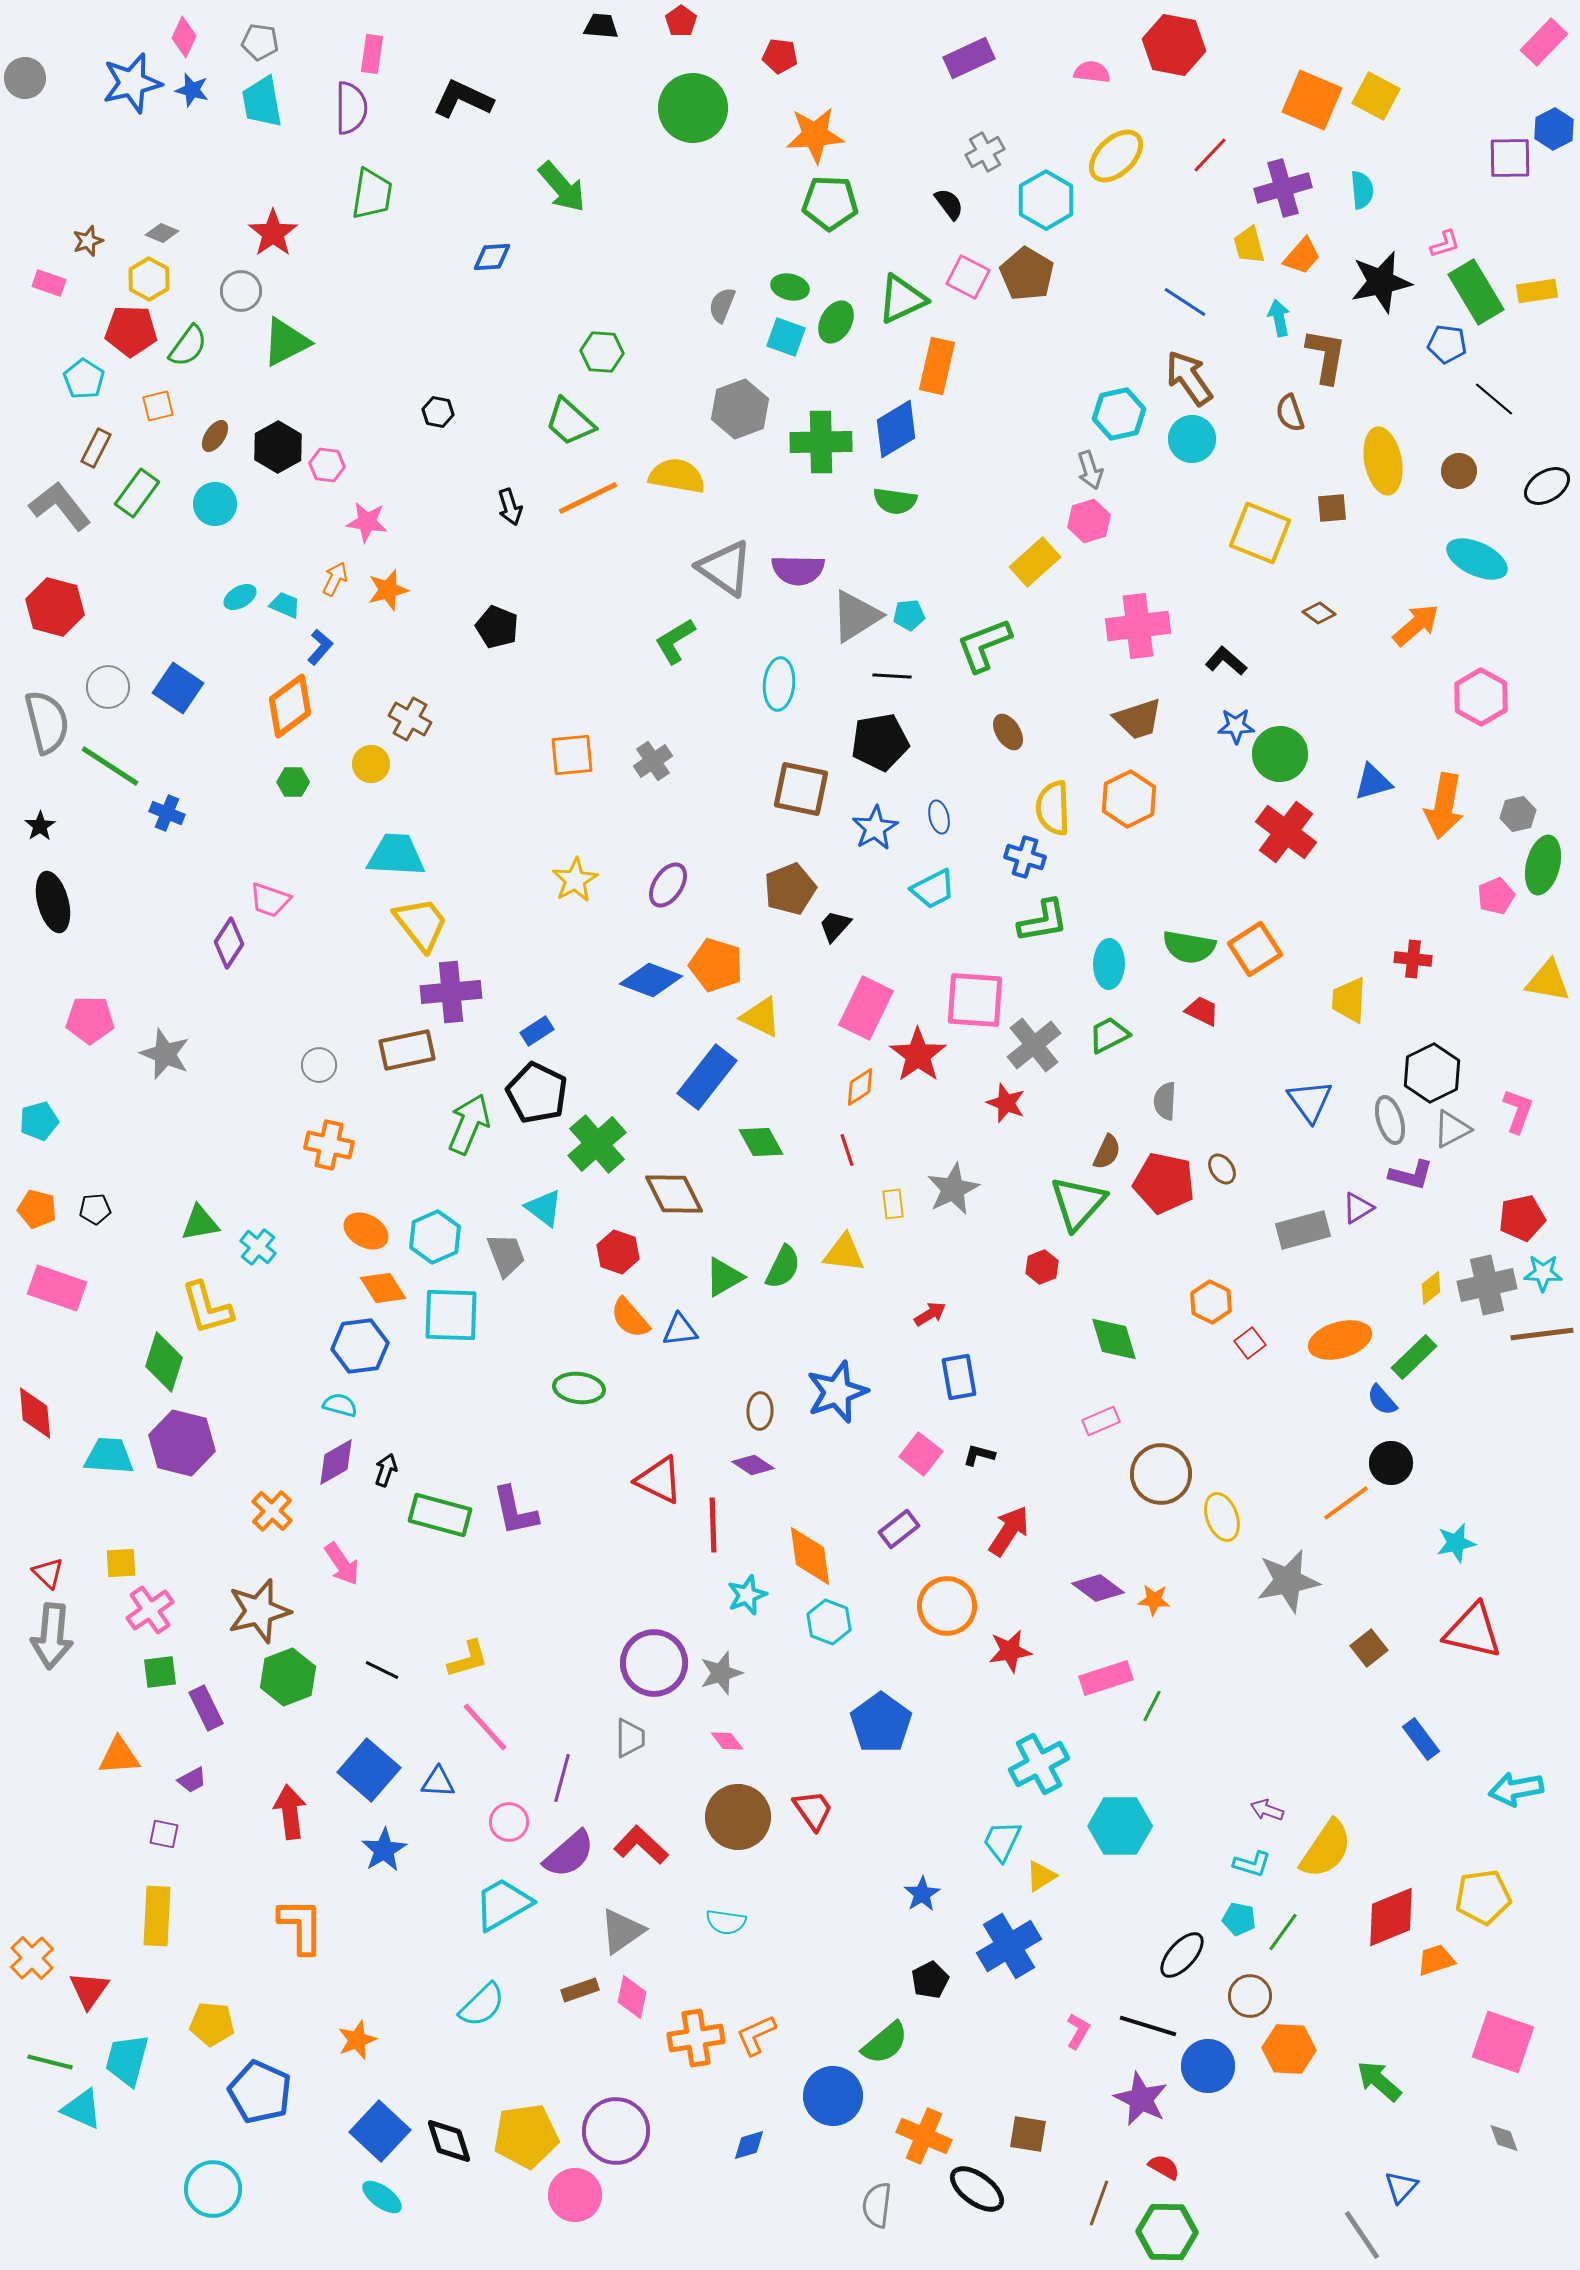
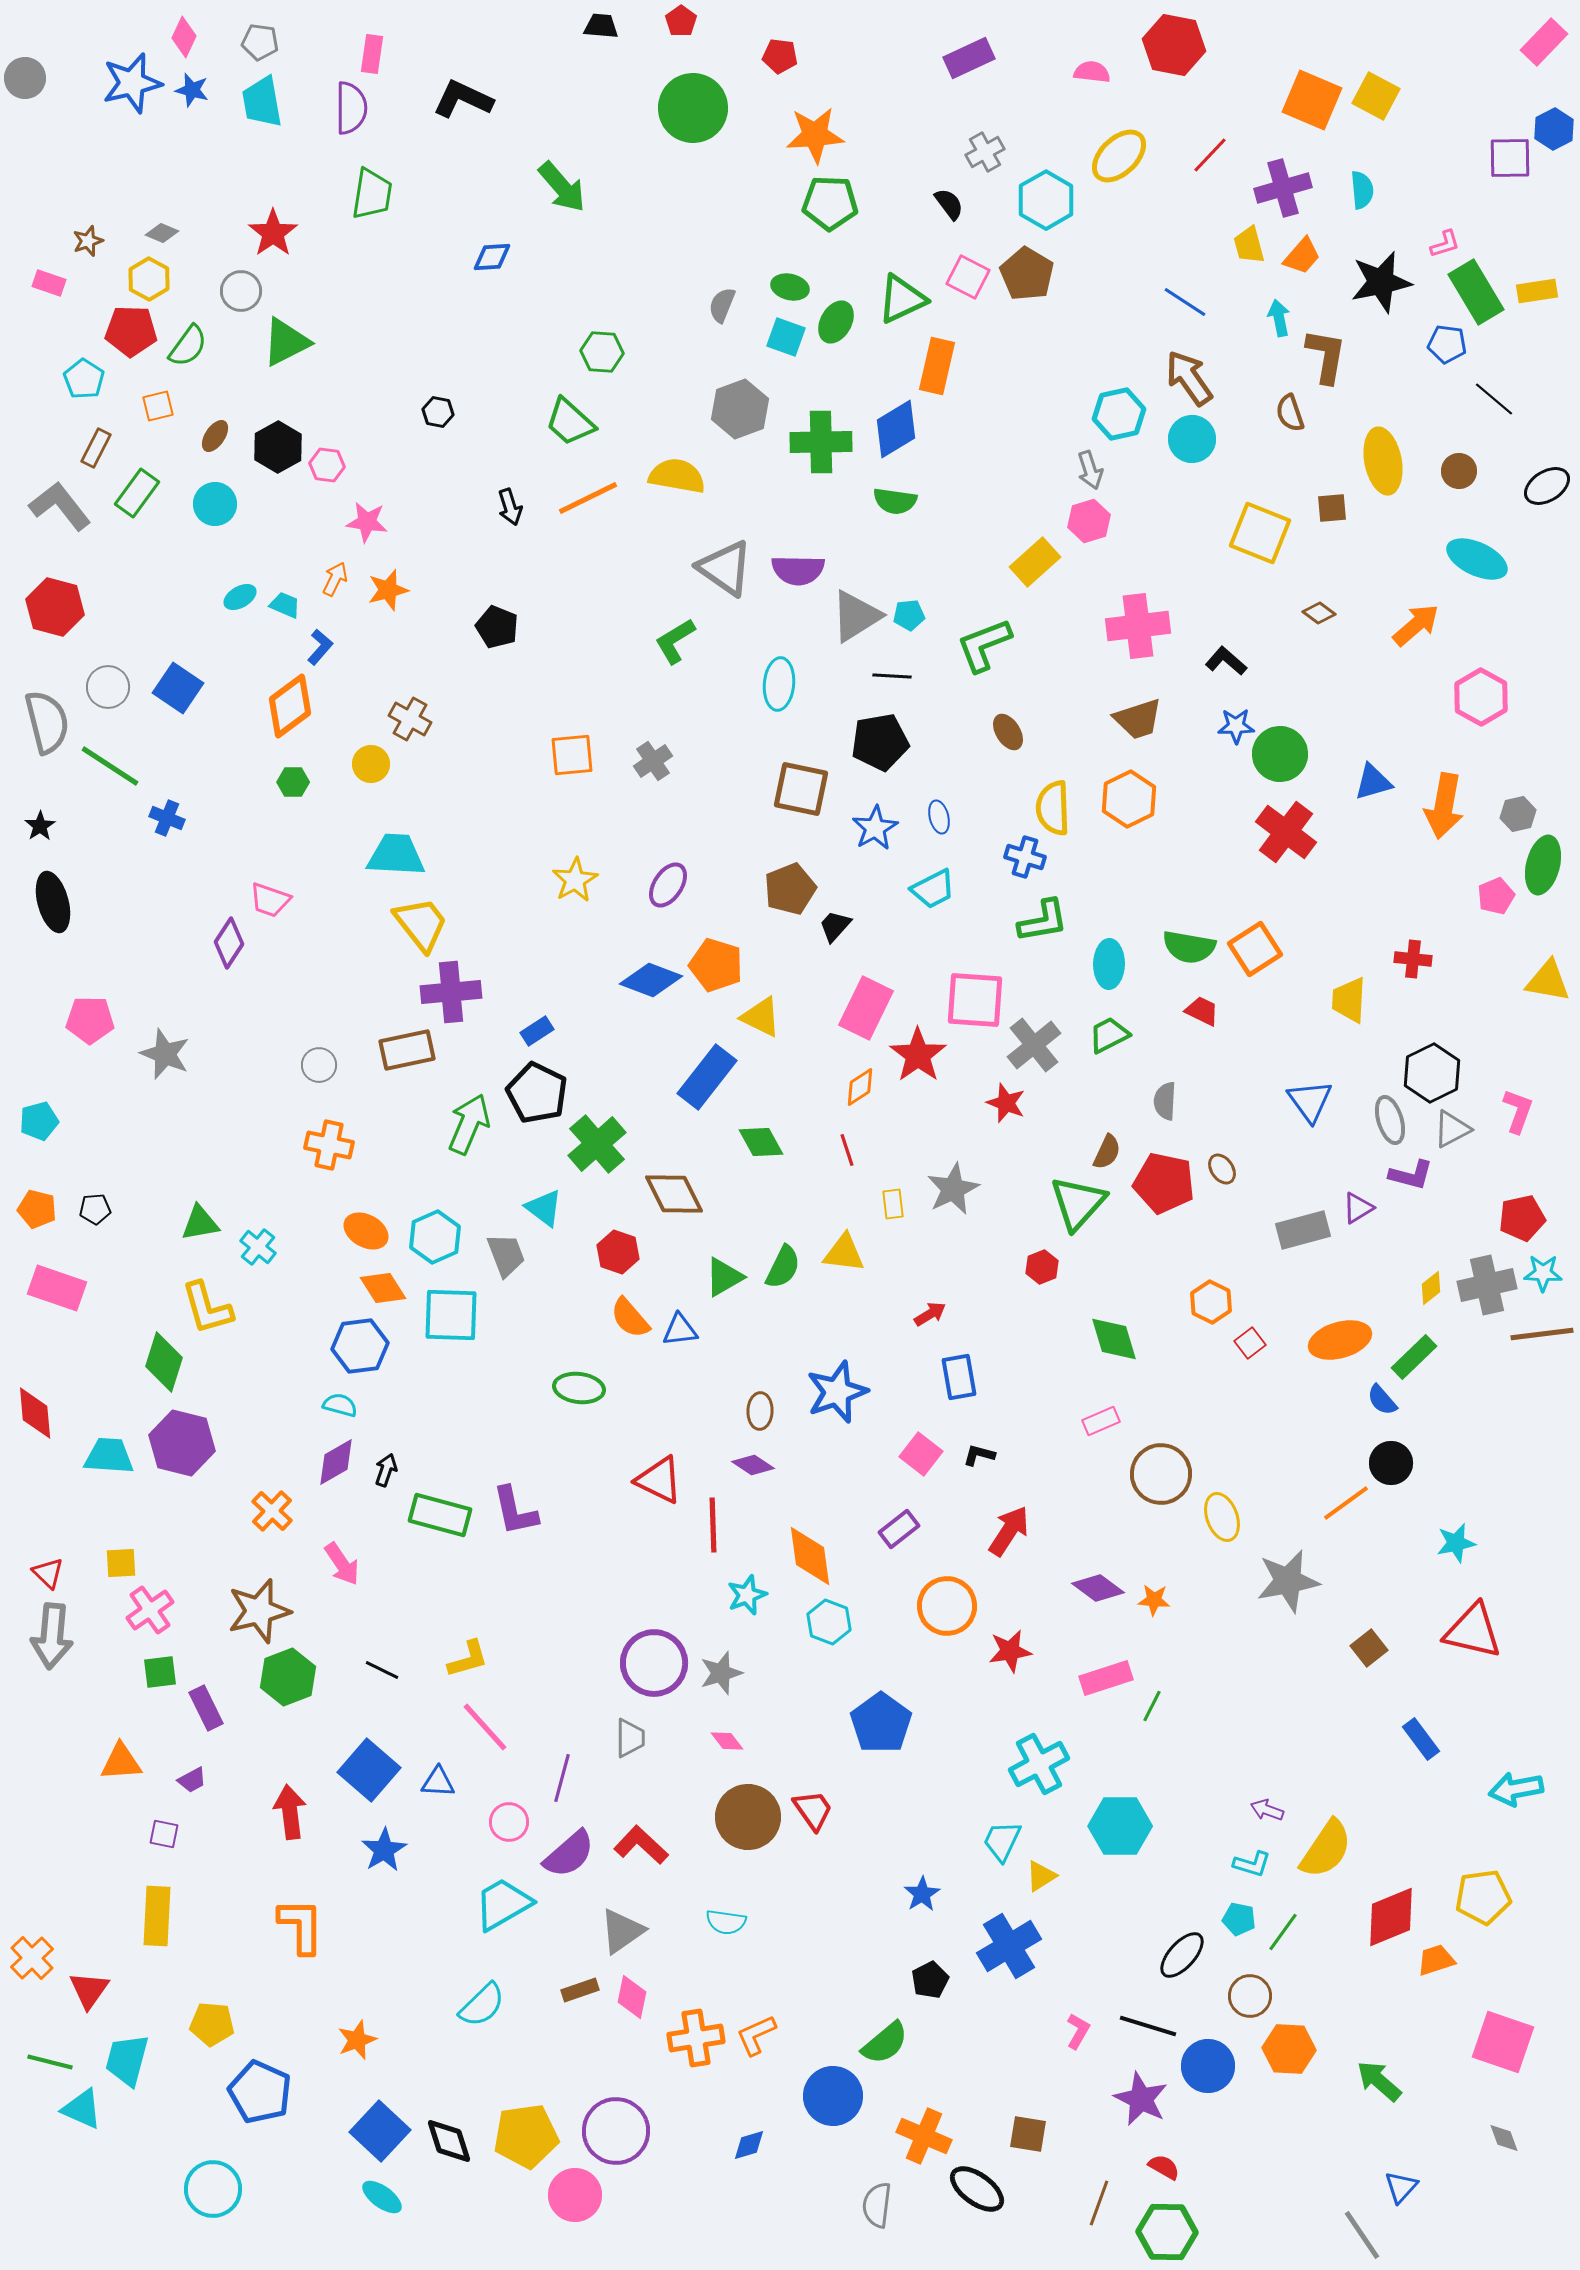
yellow ellipse at (1116, 156): moved 3 px right
blue cross at (167, 813): moved 5 px down
orange triangle at (119, 1756): moved 2 px right, 6 px down
brown circle at (738, 1817): moved 10 px right
